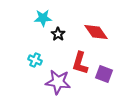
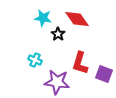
cyan star: rotated 12 degrees clockwise
red diamond: moved 19 px left, 13 px up
purple star: moved 1 px left
